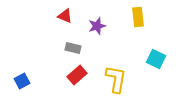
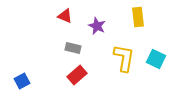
purple star: rotated 30 degrees counterclockwise
yellow L-shape: moved 8 px right, 21 px up
